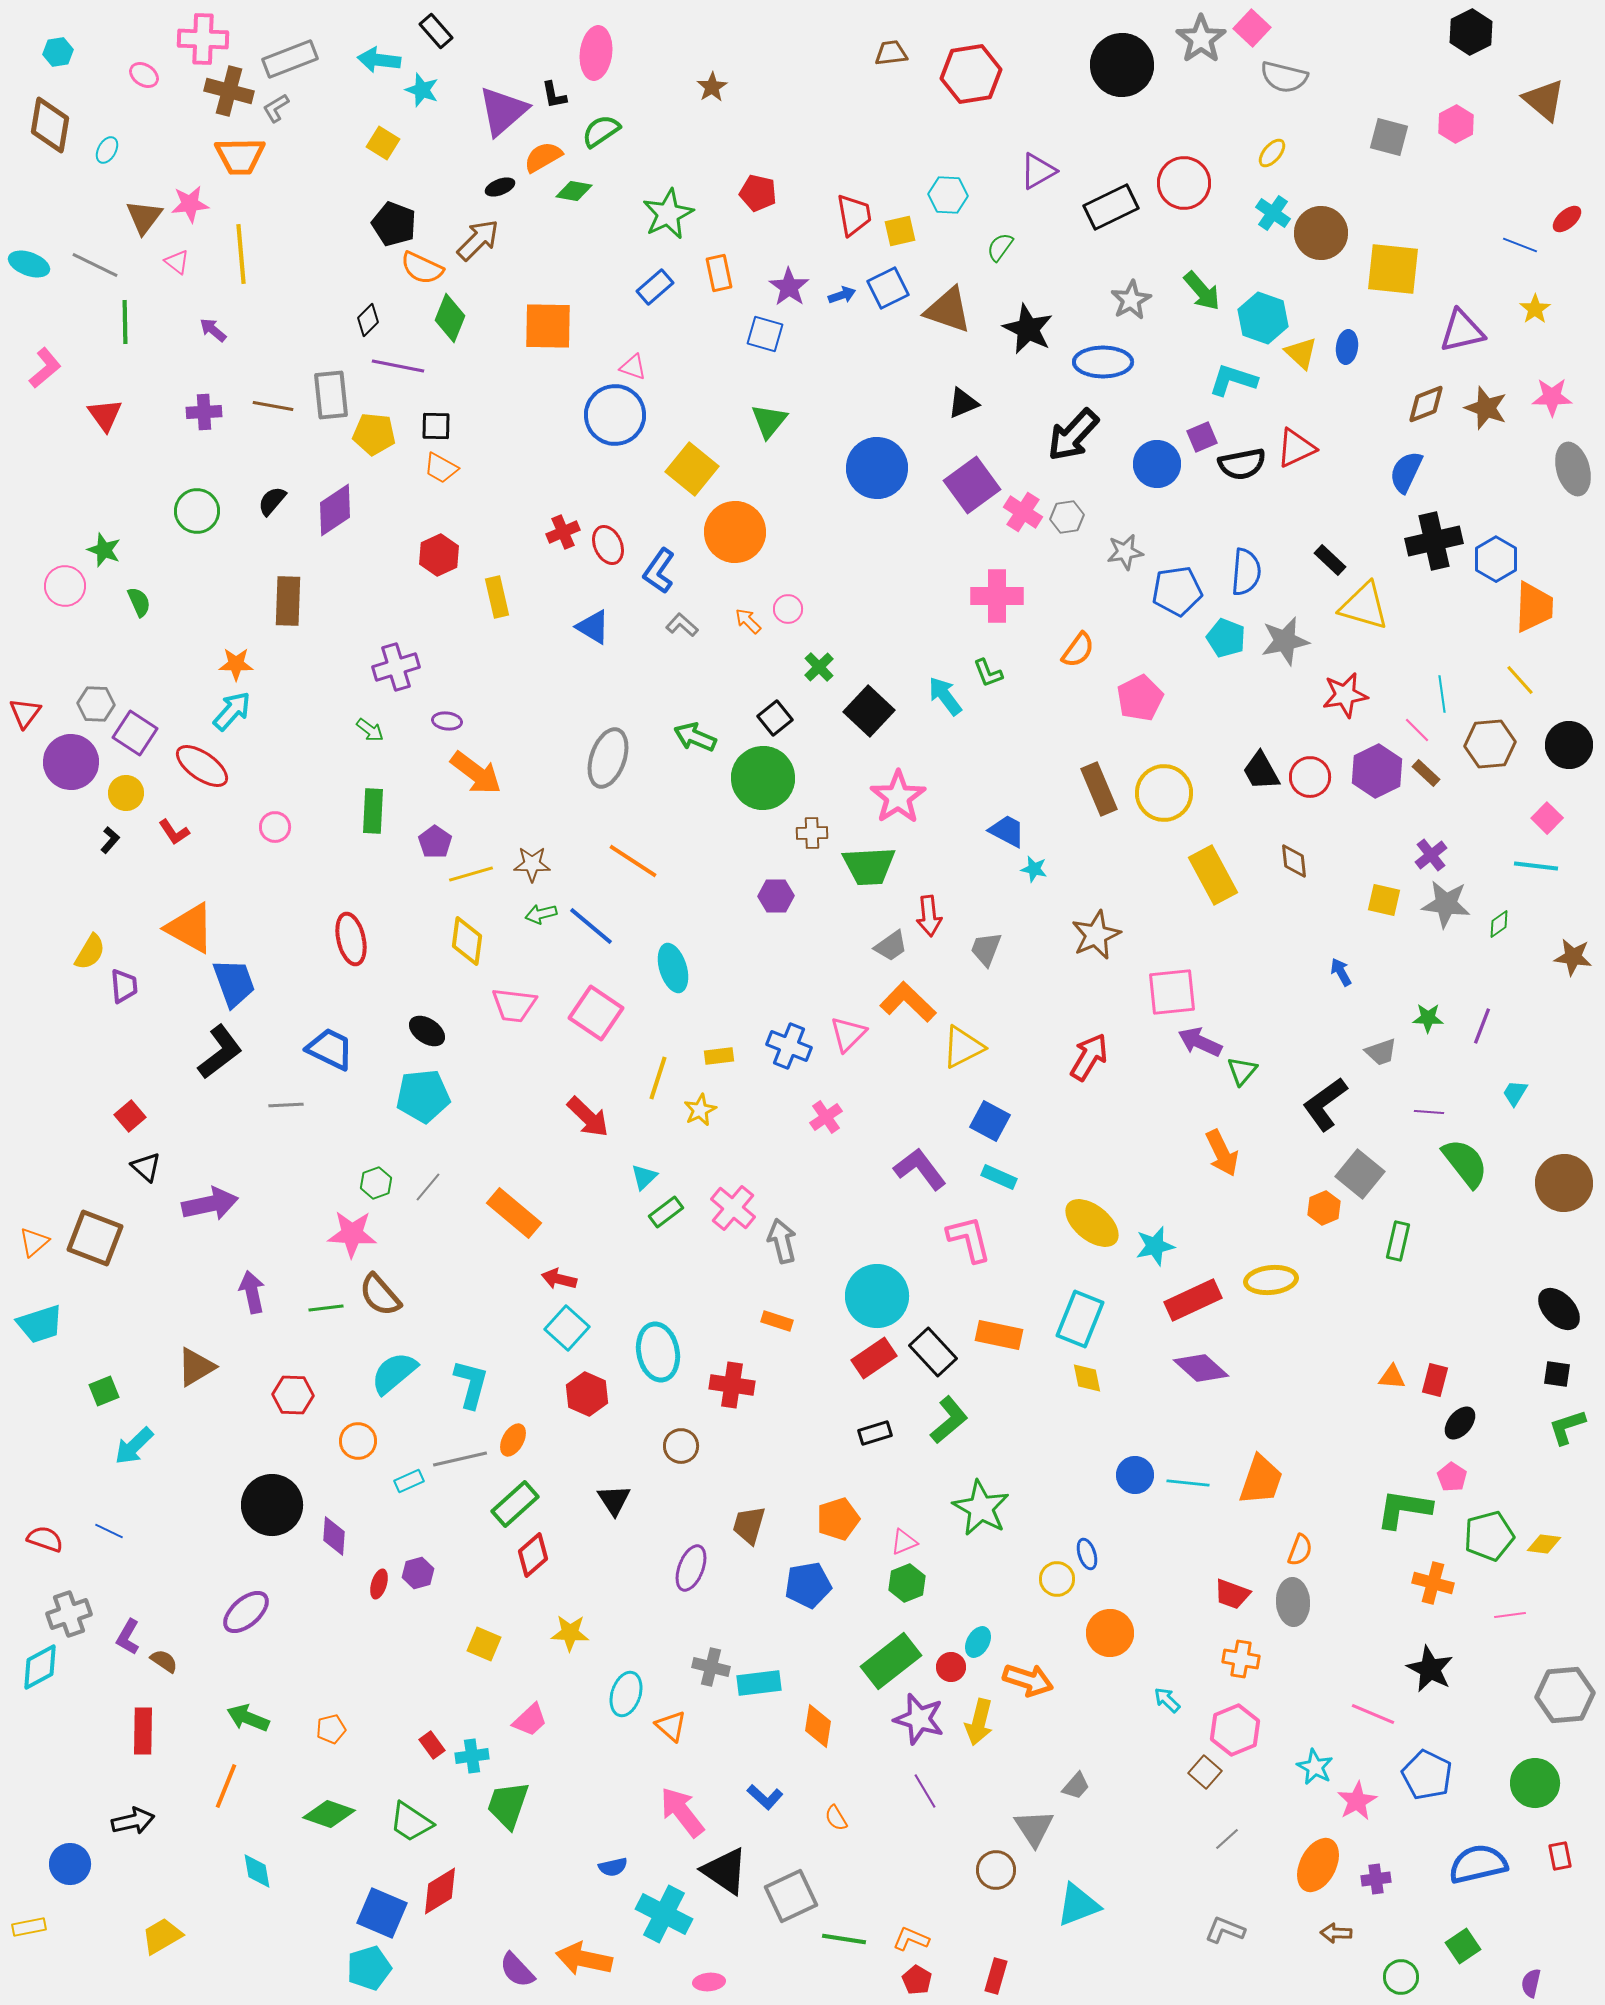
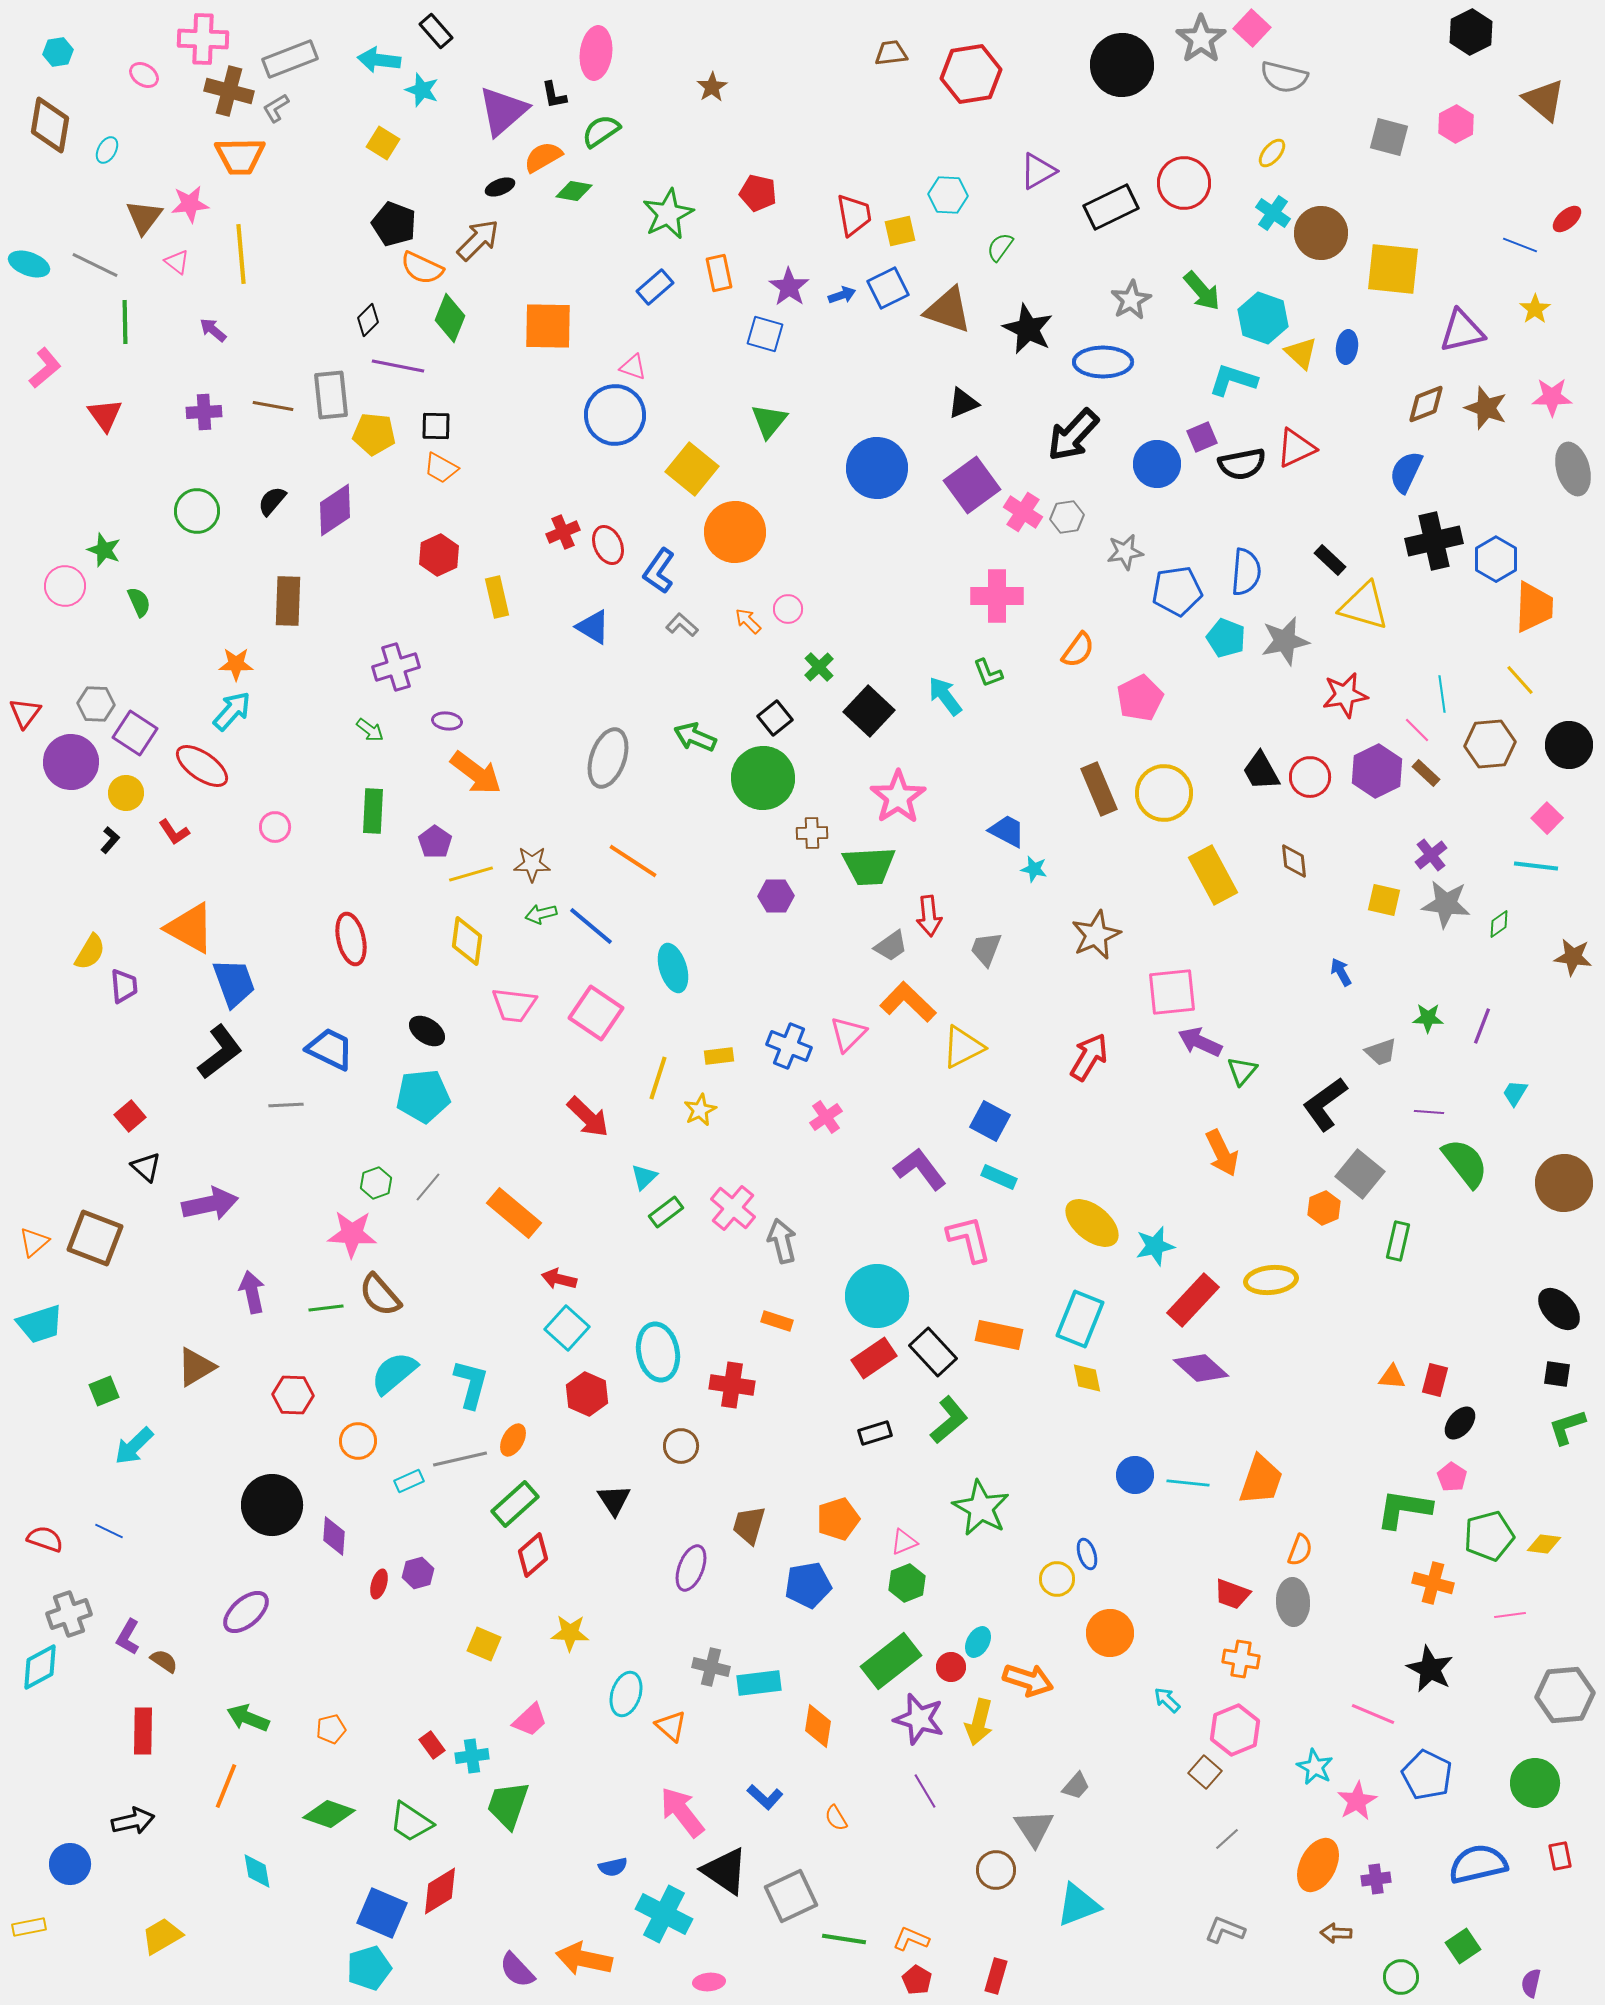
red rectangle at (1193, 1300): rotated 22 degrees counterclockwise
